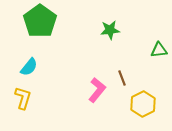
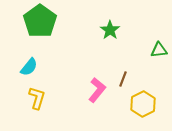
green star: rotated 30 degrees counterclockwise
brown line: moved 1 px right, 1 px down; rotated 42 degrees clockwise
yellow L-shape: moved 14 px right
